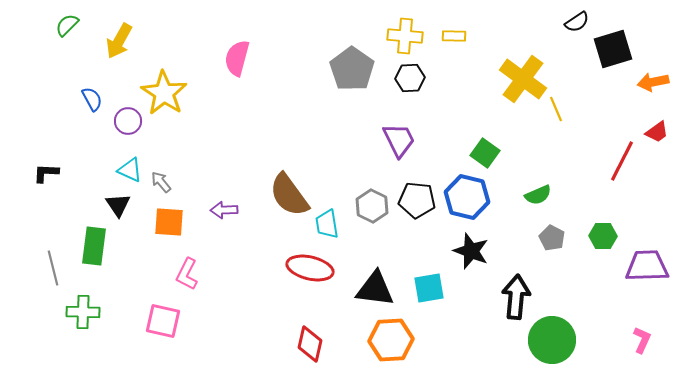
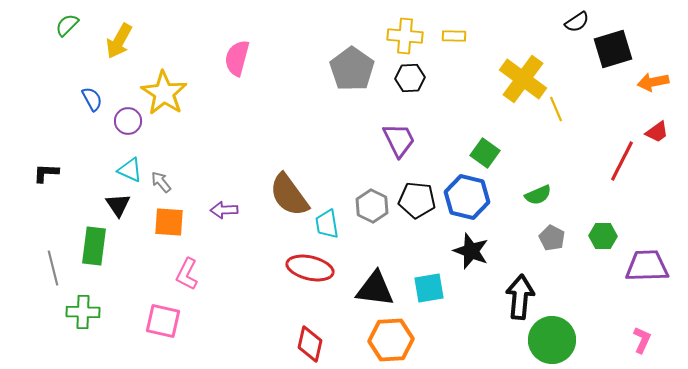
black arrow at (516, 297): moved 4 px right
